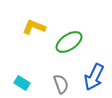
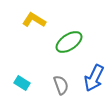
yellow L-shape: moved 7 px up; rotated 10 degrees clockwise
blue arrow: moved 1 px down
gray semicircle: moved 1 px down
